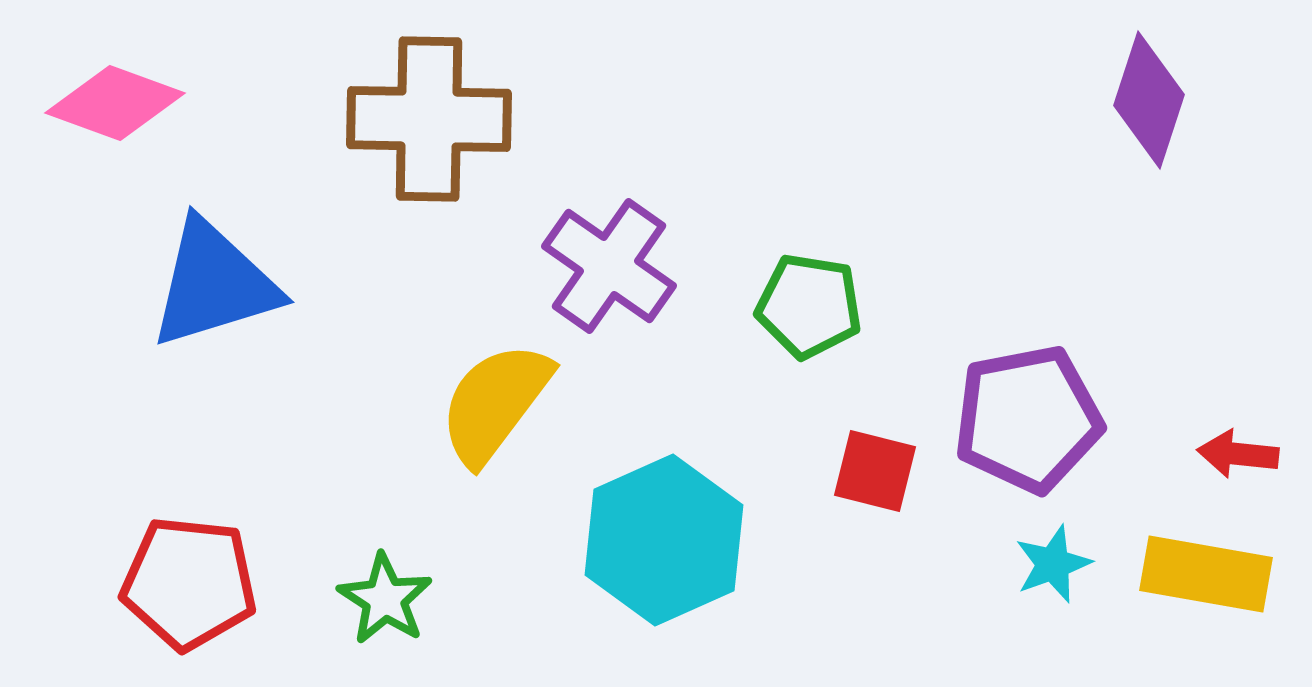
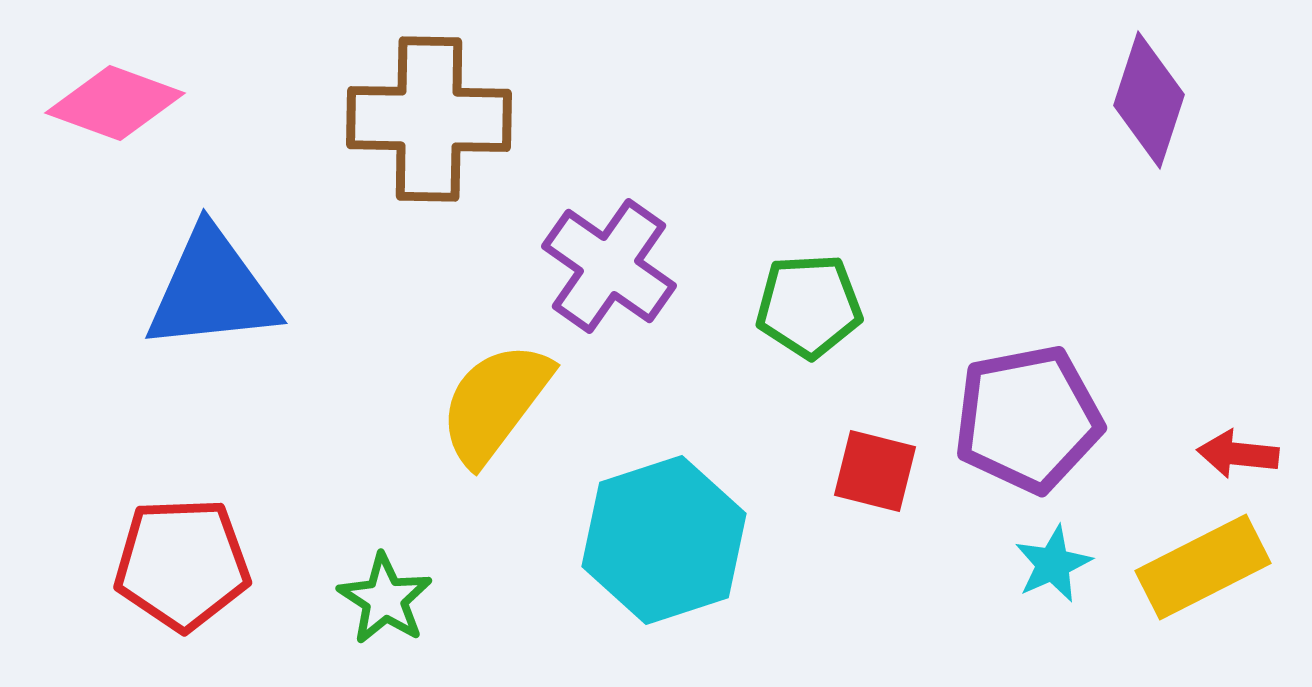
blue triangle: moved 2 px left, 6 px down; rotated 11 degrees clockwise
green pentagon: rotated 12 degrees counterclockwise
cyan hexagon: rotated 6 degrees clockwise
cyan star: rotated 4 degrees counterclockwise
yellow rectangle: moved 3 px left, 7 px up; rotated 37 degrees counterclockwise
red pentagon: moved 7 px left, 19 px up; rotated 8 degrees counterclockwise
